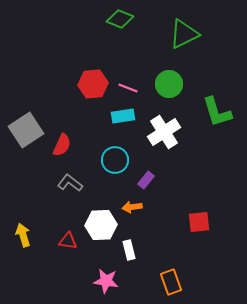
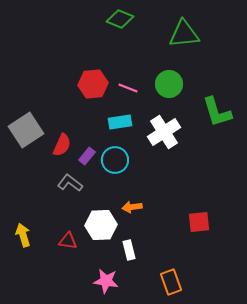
green triangle: rotated 20 degrees clockwise
cyan rectangle: moved 3 px left, 6 px down
purple rectangle: moved 59 px left, 24 px up
